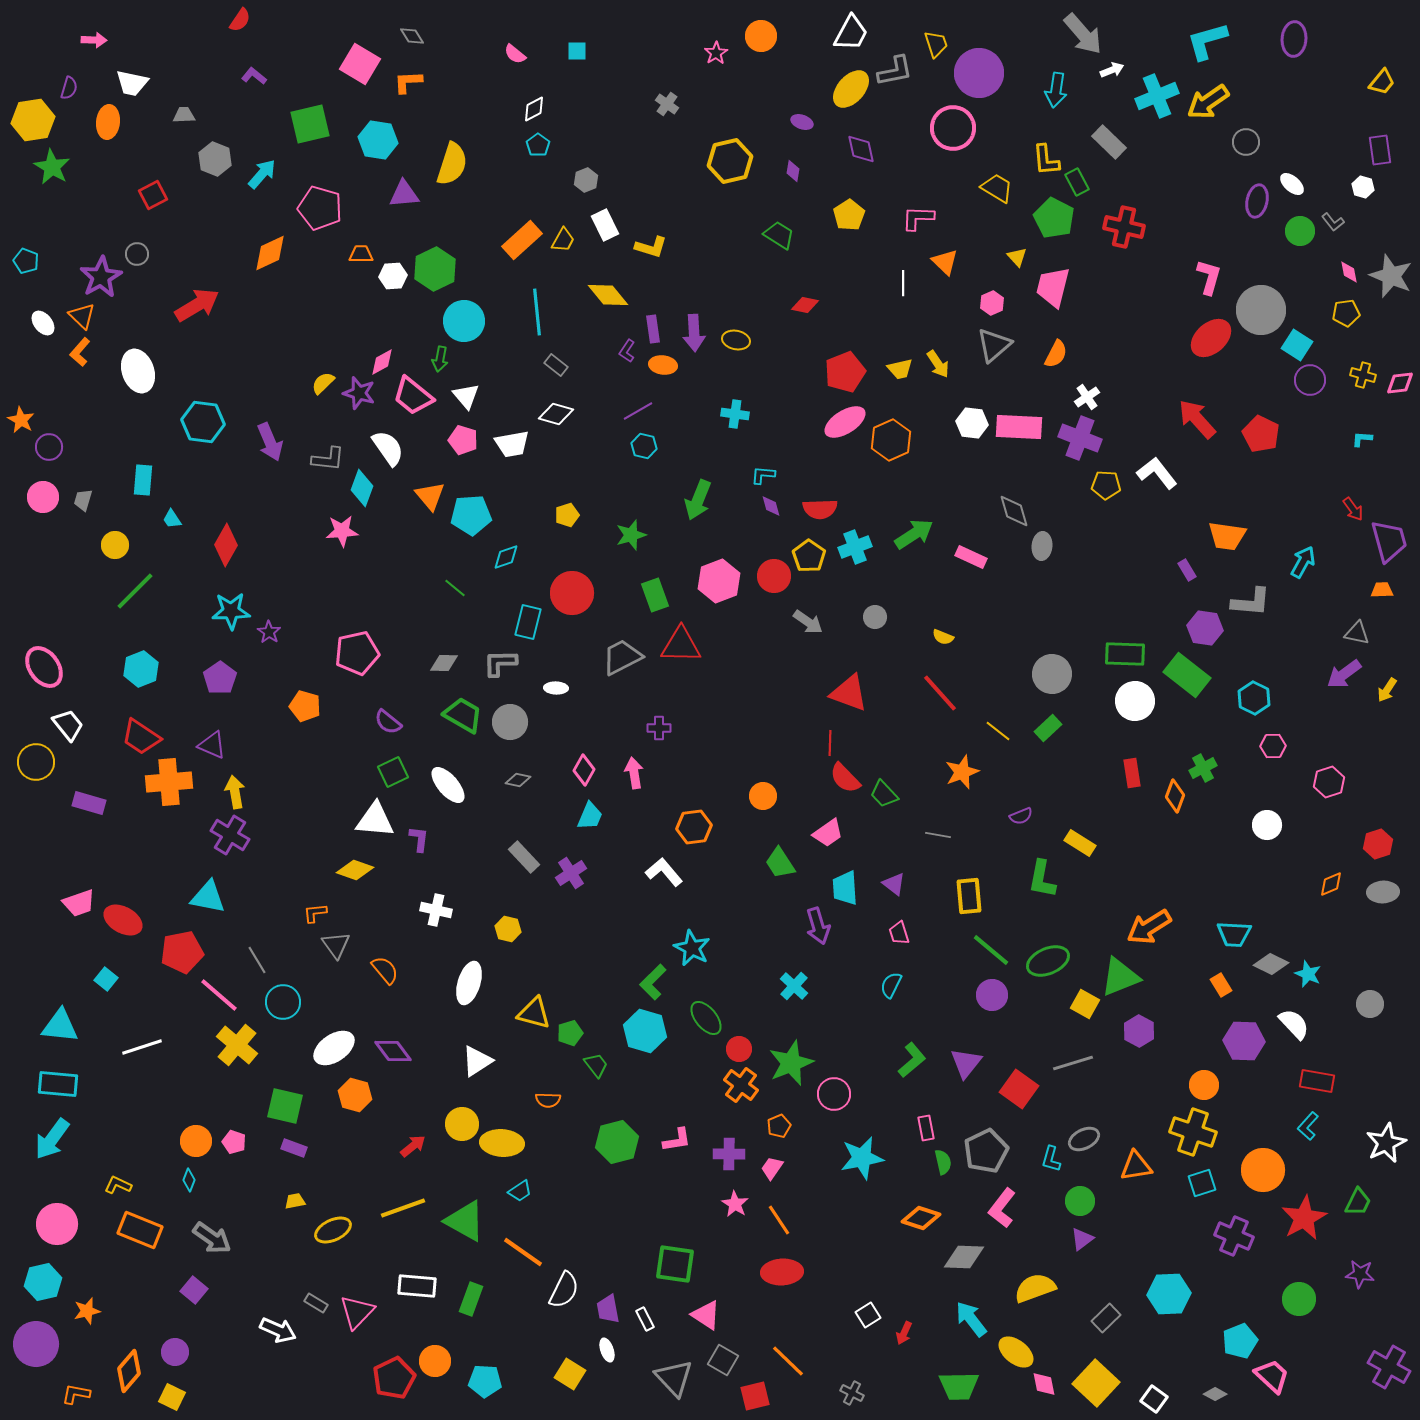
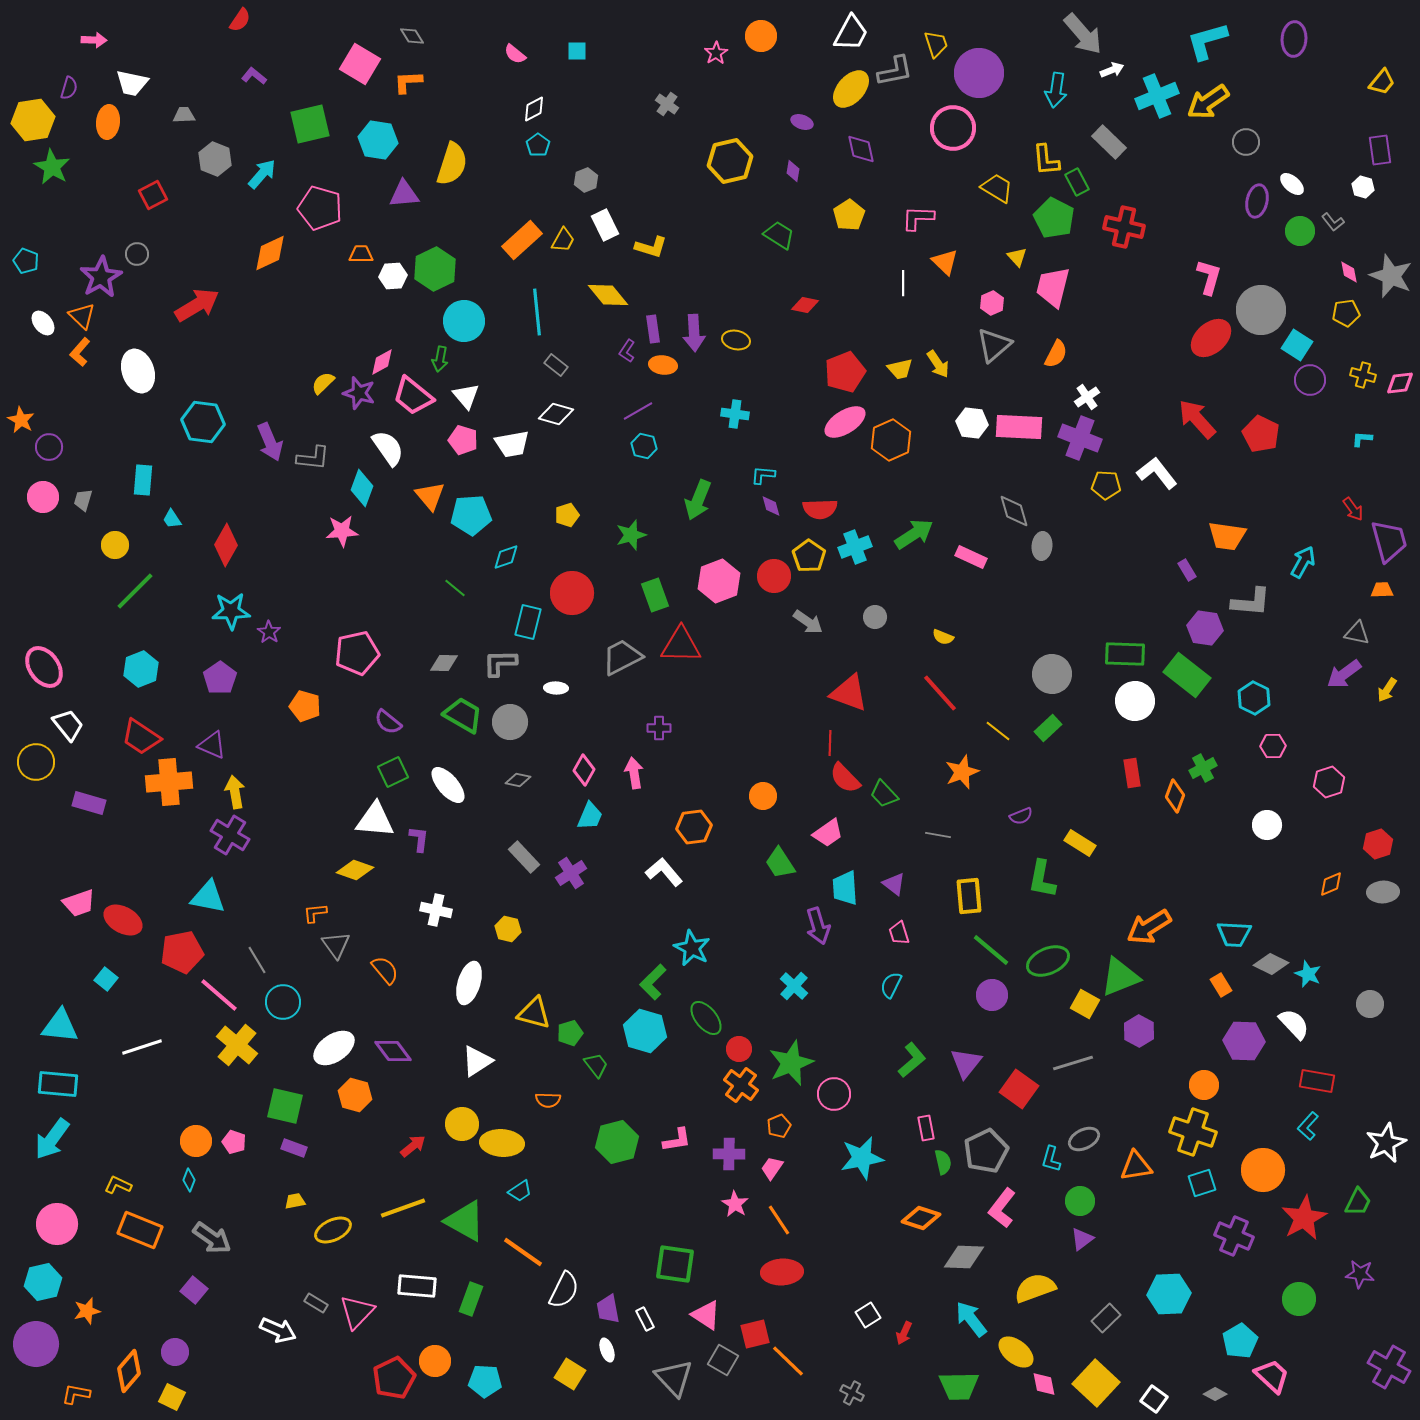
gray L-shape at (328, 459): moved 15 px left, 1 px up
cyan pentagon at (1240, 1341): rotated 8 degrees counterclockwise
red square at (755, 1396): moved 62 px up
